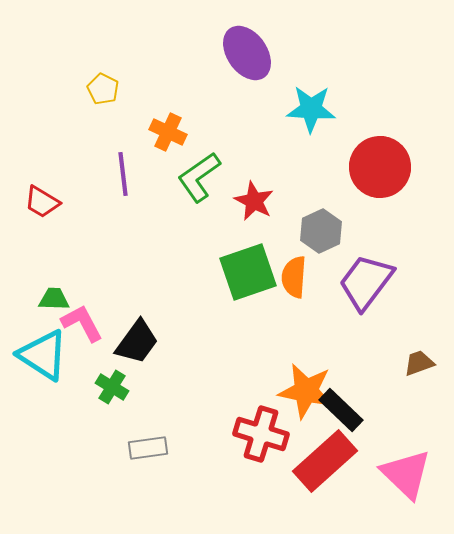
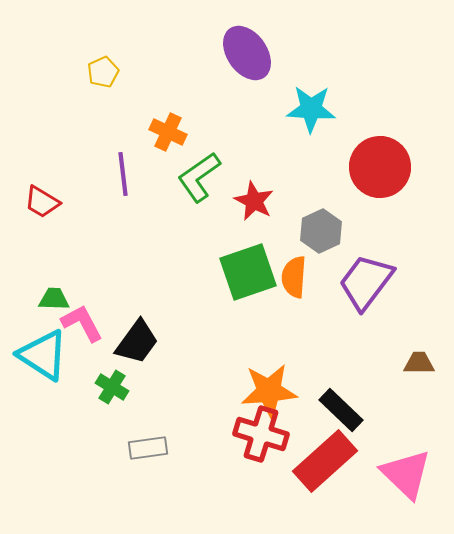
yellow pentagon: moved 17 px up; rotated 20 degrees clockwise
brown trapezoid: rotated 20 degrees clockwise
orange star: moved 37 px left; rotated 16 degrees counterclockwise
